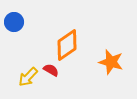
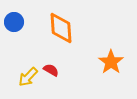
orange diamond: moved 6 px left, 17 px up; rotated 60 degrees counterclockwise
orange star: rotated 20 degrees clockwise
